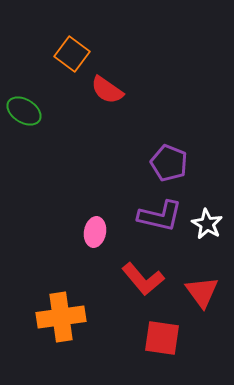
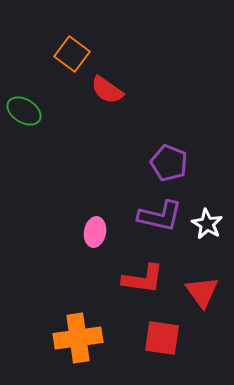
red L-shape: rotated 42 degrees counterclockwise
orange cross: moved 17 px right, 21 px down
